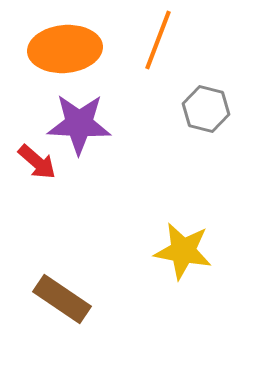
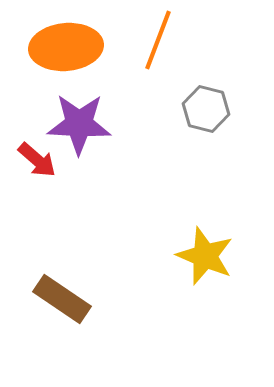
orange ellipse: moved 1 px right, 2 px up
red arrow: moved 2 px up
yellow star: moved 22 px right, 5 px down; rotated 12 degrees clockwise
